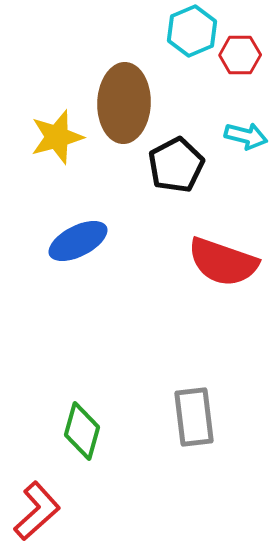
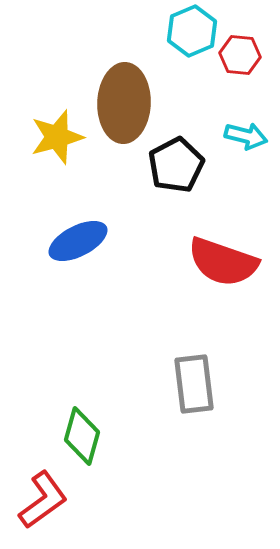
red hexagon: rotated 6 degrees clockwise
gray rectangle: moved 33 px up
green diamond: moved 5 px down
red L-shape: moved 6 px right, 11 px up; rotated 6 degrees clockwise
